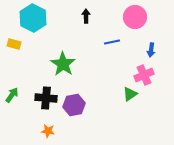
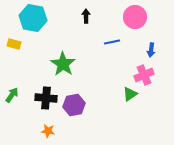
cyan hexagon: rotated 16 degrees counterclockwise
